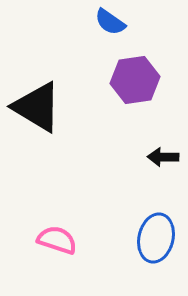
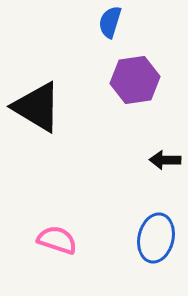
blue semicircle: rotated 72 degrees clockwise
black arrow: moved 2 px right, 3 px down
